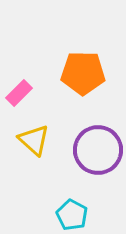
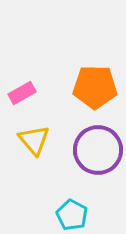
orange pentagon: moved 12 px right, 14 px down
pink rectangle: moved 3 px right; rotated 16 degrees clockwise
yellow triangle: rotated 8 degrees clockwise
